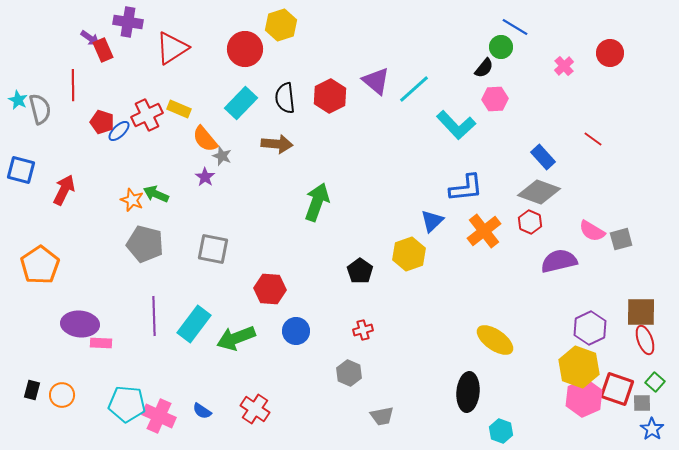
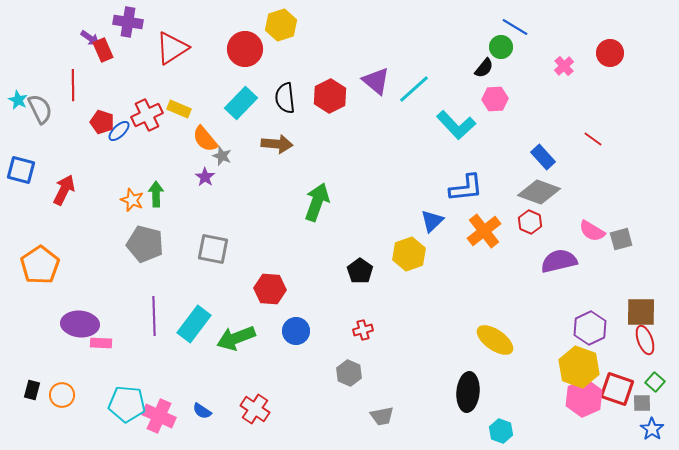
gray semicircle at (40, 109): rotated 12 degrees counterclockwise
green arrow at (156, 194): rotated 65 degrees clockwise
